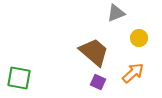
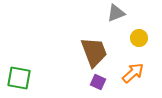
brown trapezoid: rotated 28 degrees clockwise
